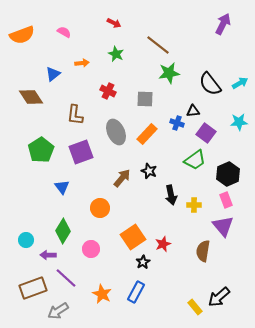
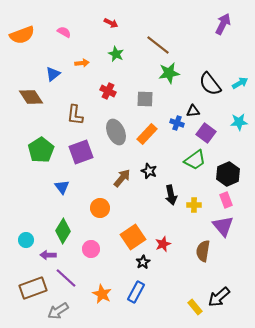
red arrow at (114, 23): moved 3 px left
